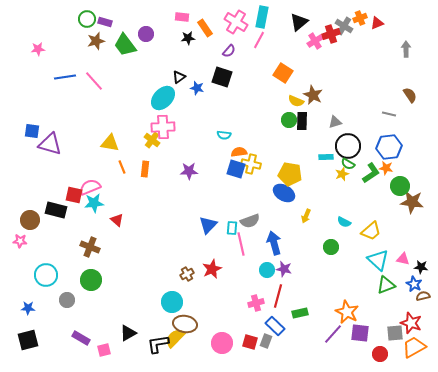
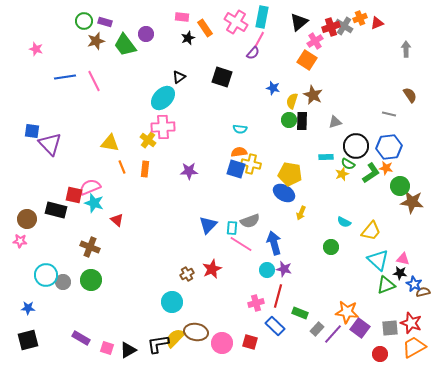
green circle at (87, 19): moved 3 px left, 2 px down
red cross at (331, 34): moved 7 px up
black star at (188, 38): rotated 16 degrees counterclockwise
pink star at (38, 49): moved 2 px left; rotated 24 degrees clockwise
purple semicircle at (229, 51): moved 24 px right, 2 px down
orange square at (283, 73): moved 24 px right, 13 px up
pink line at (94, 81): rotated 15 degrees clockwise
blue star at (197, 88): moved 76 px right
yellow semicircle at (296, 101): moved 4 px left; rotated 84 degrees clockwise
cyan semicircle at (224, 135): moved 16 px right, 6 px up
yellow cross at (152, 140): moved 4 px left
purple triangle at (50, 144): rotated 30 degrees clockwise
black circle at (348, 146): moved 8 px right
cyan star at (94, 203): rotated 24 degrees clockwise
yellow arrow at (306, 216): moved 5 px left, 3 px up
brown circle at (30, 220): moved 3 px left, 1 px up
yellow trapezoid at (371, 231): rotated 10 degrees counterclockwise
pink line at (241, 244): rotated 45 degrees counterclockwise
black star at (421, 267): moved 21 px left, 6 px down
brown semicircle at (423, 296): moved 4 px up
gray circle at (67, 300): moved 4 px left, 18 px up
orange star at (347, 312): rotated 20 degrees counterclockwise
green rectangle at (300, 313): rotated 35 degrees clockwise
brown ellipse at (185, 324): moved 11 px right, 8 px down
black triangle at (128, 333): moved 17 px down
purple square at (360, 333): moved 5 px up; rotated 30 degrees clockwise
gray square at (395, 333): moved 5 px left, 5 px up
gray rectangle at (266, 341): moved 51 px right, 12 px up; rotated 24 degrees clockwise
pink square at (104, 350): moved 3 px right, 2 px up; rotated 32 degrees clockwise
